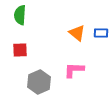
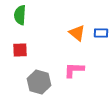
gray hexagon: rotated 20 degrees counterclockwise
